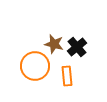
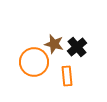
orange circle: moved 1 px left, 4 px up
